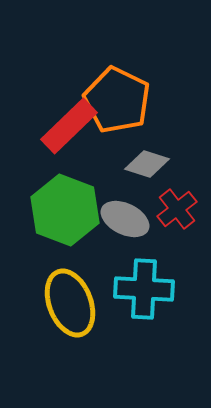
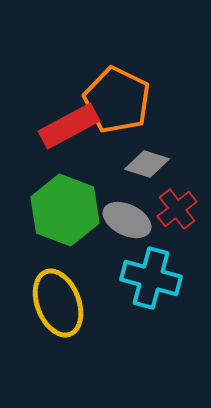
red rectangle: rotated 16 degrees clockwise
gray ellipse: moved 2 px right, 1 px down
cyan cross: moved 7 px right, 11 px up; rotated 12 degrees clockwise
yellow ellipse: moved 12 px left
